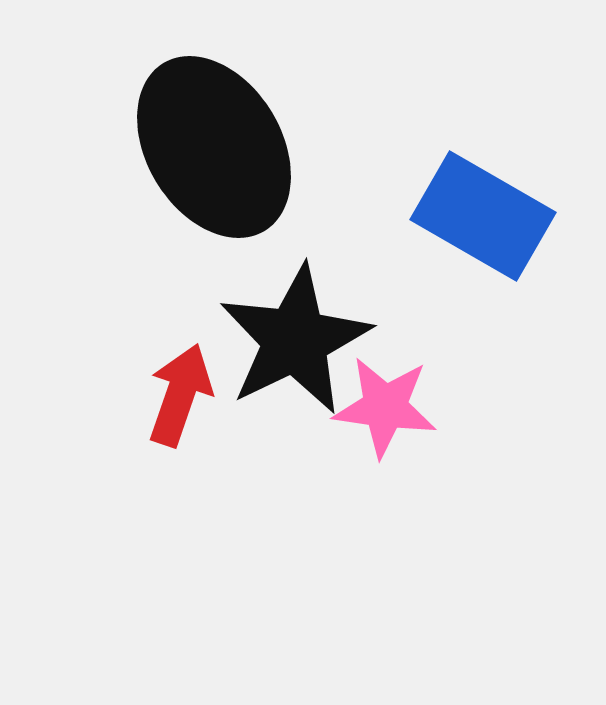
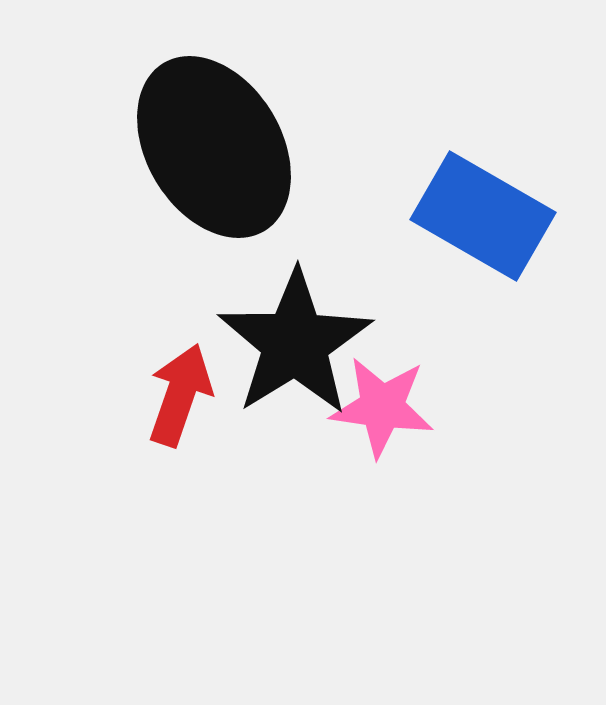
black star: moved 3 px down; rotated 6 degrees counterclockwise
pink star: moved 3 px left
